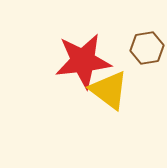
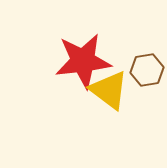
brown hexagon: moved 22 px down
